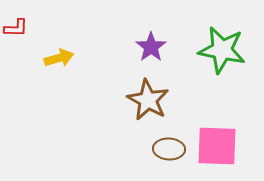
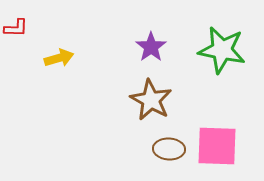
brown star: moved 3 px right
